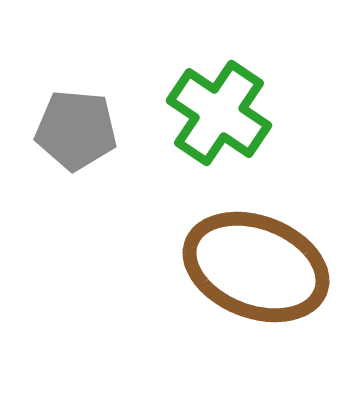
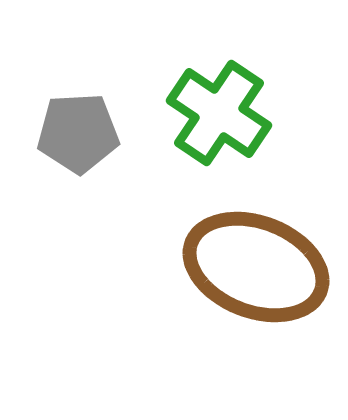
gray pentagon: moved 2 px right, 3 px down; rotated 8 degrees counterclockwise
